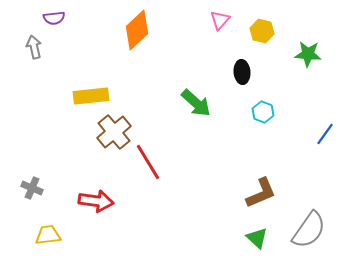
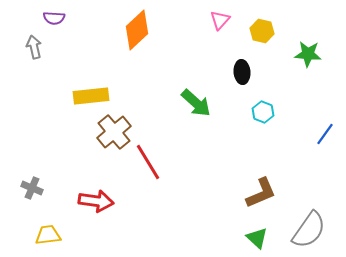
purple semicircle: rotated 10 degrees clockwise
